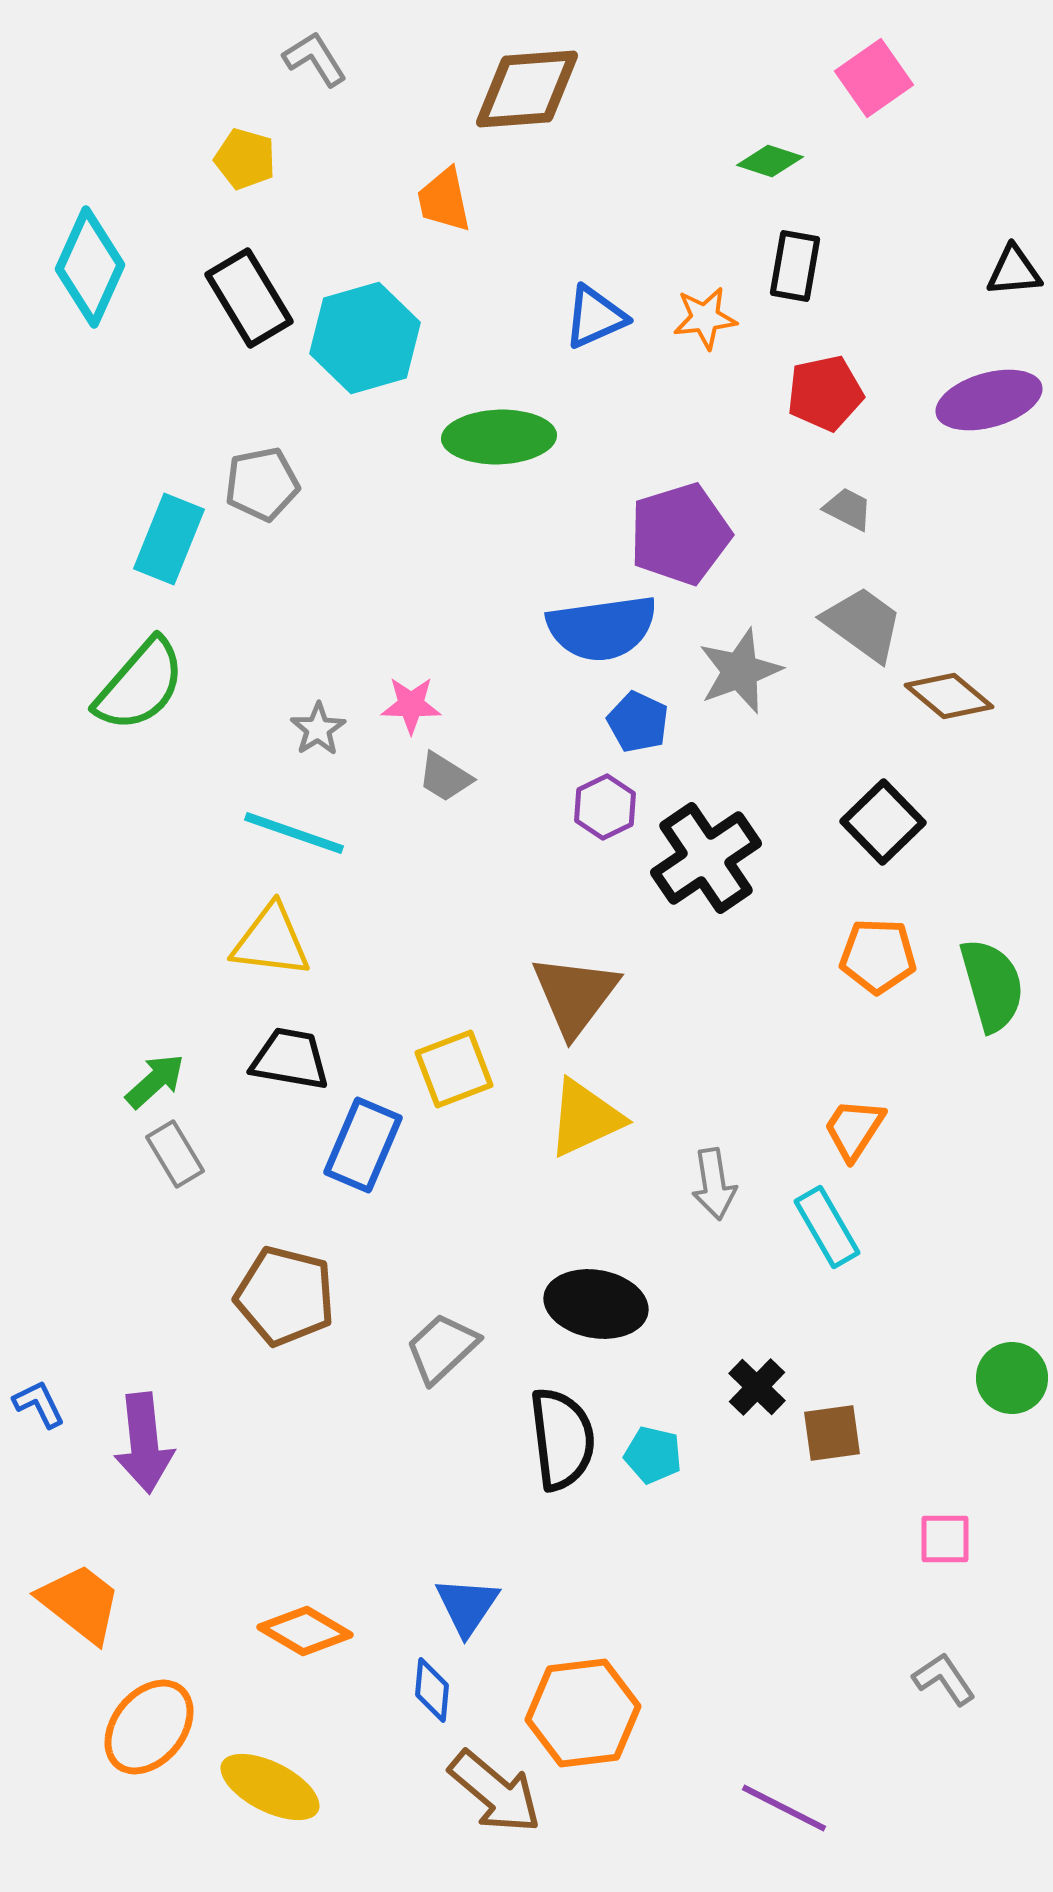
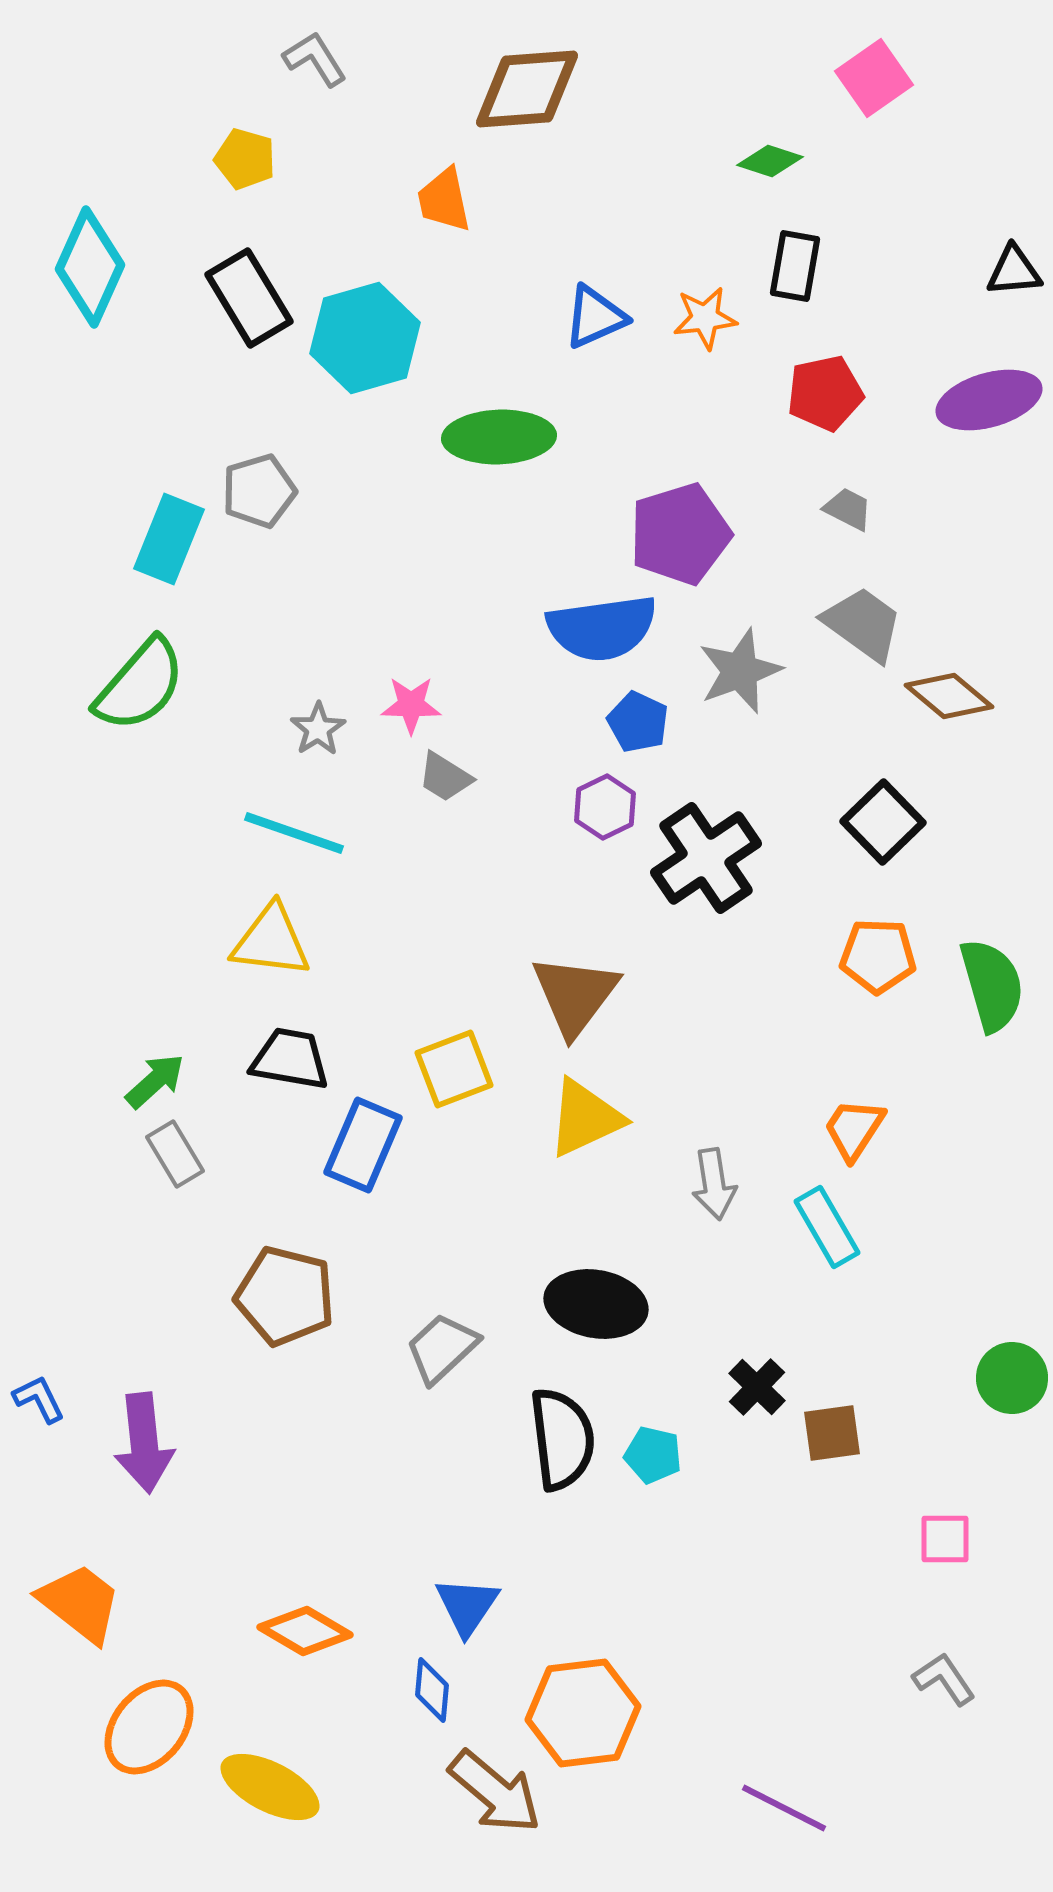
gray pentagon at (262, 484): moved 3 px left, 7 px down; rotated 6 degrees counterclockwise
blue L-shape at (39, 1404): moved 5 px up
